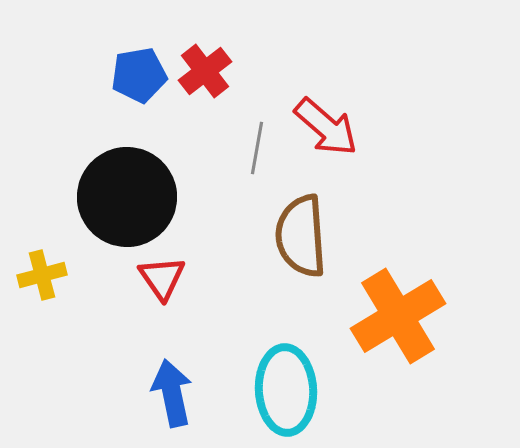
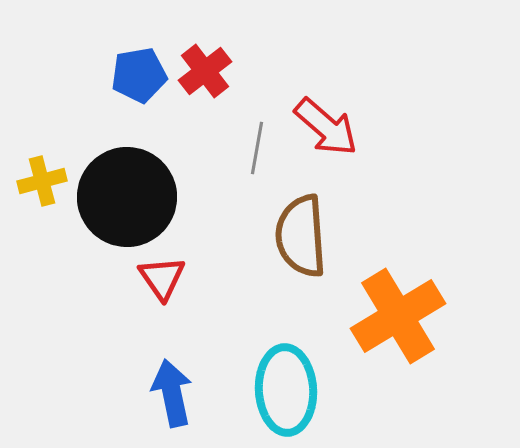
yellow cross: moved 94 px up
